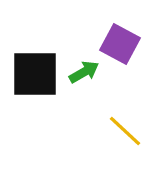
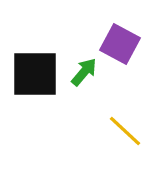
green arrow: rotated 20 degrees counterclockwise
